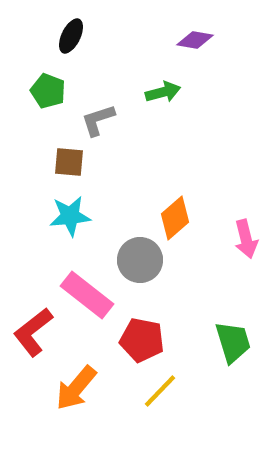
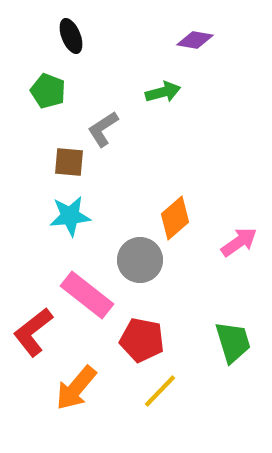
black ellipse: rotated 48 degrees counterclockwise
gray L-shape: moved 5 px right, 9 px down; rotated 15 degrees counterclockwise
pink arrow: moved 7 px left, 3 px down; rotated 111 degrees counterclockwise
